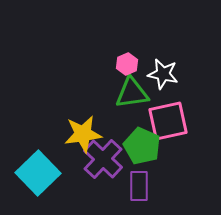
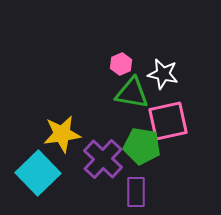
pink hexagon: moved 6 px left
green triangle: rotated 18 degrees clockwise
yellow star: moved 21 px left
green pentagon: rotated 15 degrees counterclockwise
purple rectangle: moved 3 px left, 6 px down
